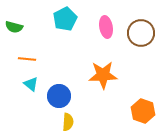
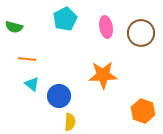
cyan triangle: moved 1 px right
yellow semicircle: moved 2 px right
